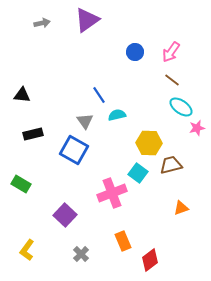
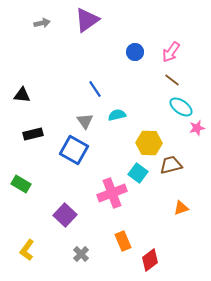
blue line: moved 4 px left, 6 px up
